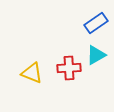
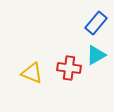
blue rectangle: rotated 15 degrees counterclockwise
red cross: rotated 10 degrees clockwise
